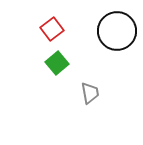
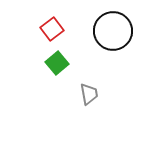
black circle: moved 4 px left
gray trapezoid: moved 1 px left, 1 px down
